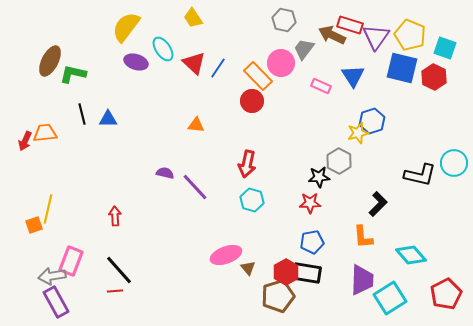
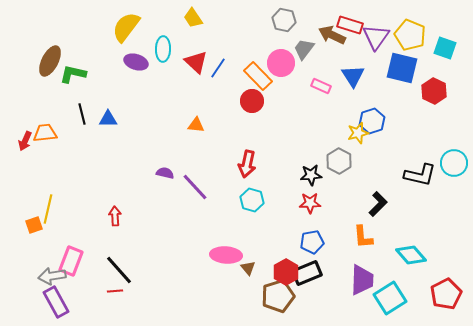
cyan ellipse at (163, 49): rotated 35 degrees clockwise
red triangle at (194, 63): moved 2 px right, 1 px up
red hexagon at (434, 77): moved 14 px down
black star at (319, 177): moved 8 px left, 2 px up
pink ellipse at (226, 255): rotated 24 degrees clockwise
black rectangle at (307, 273): rotated 32 degrees counterclockwise
